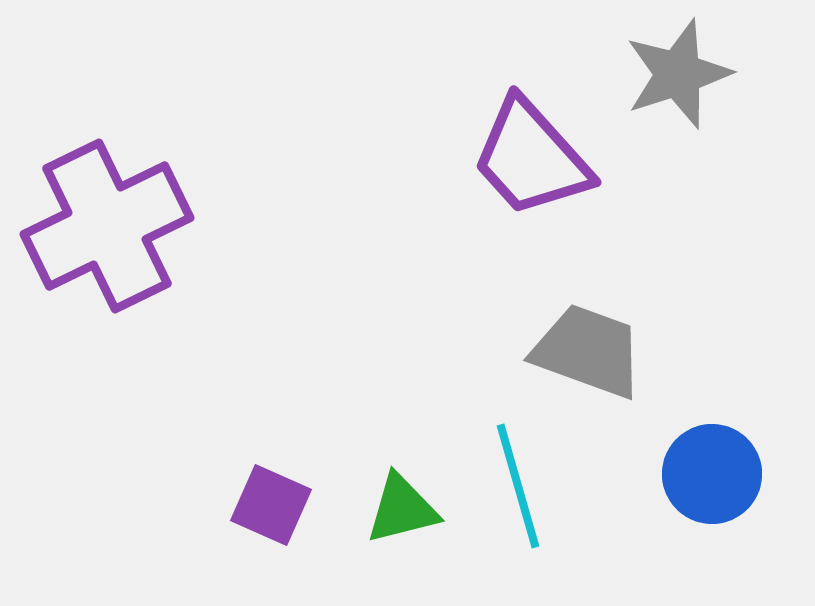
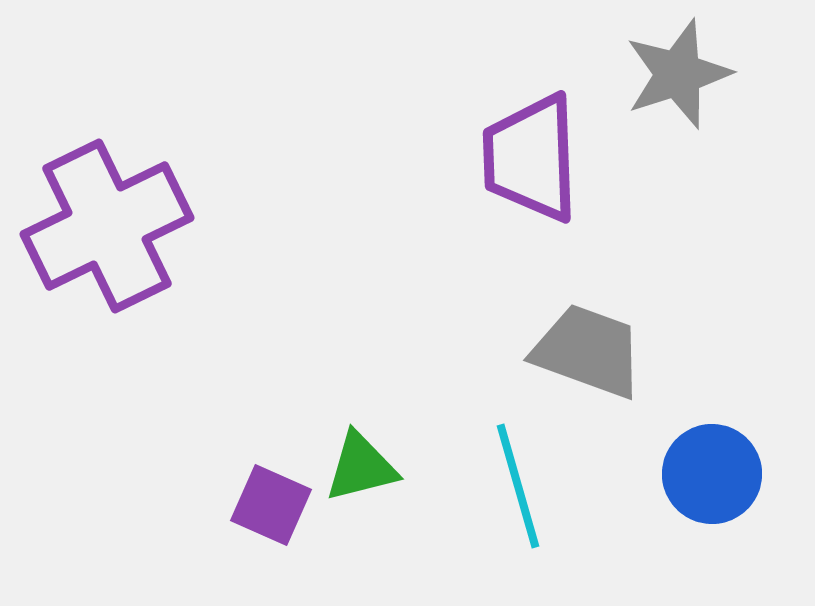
purple trapezoid: rotated 40 degrees clockwise
green triangle: moved 41 px left, 42 px up
